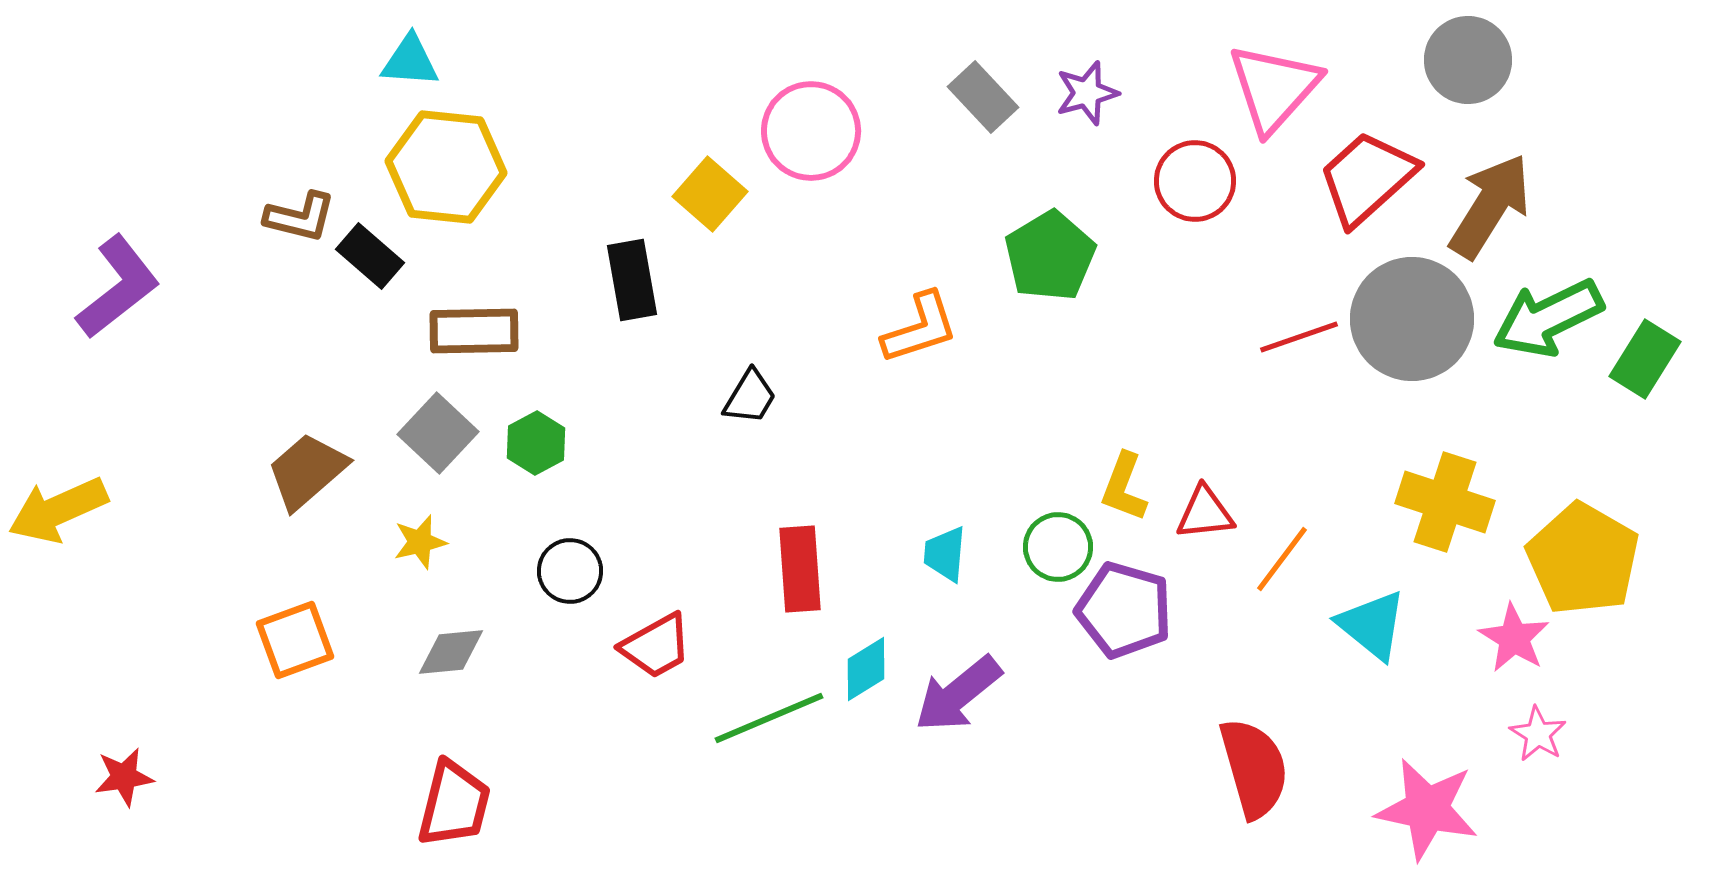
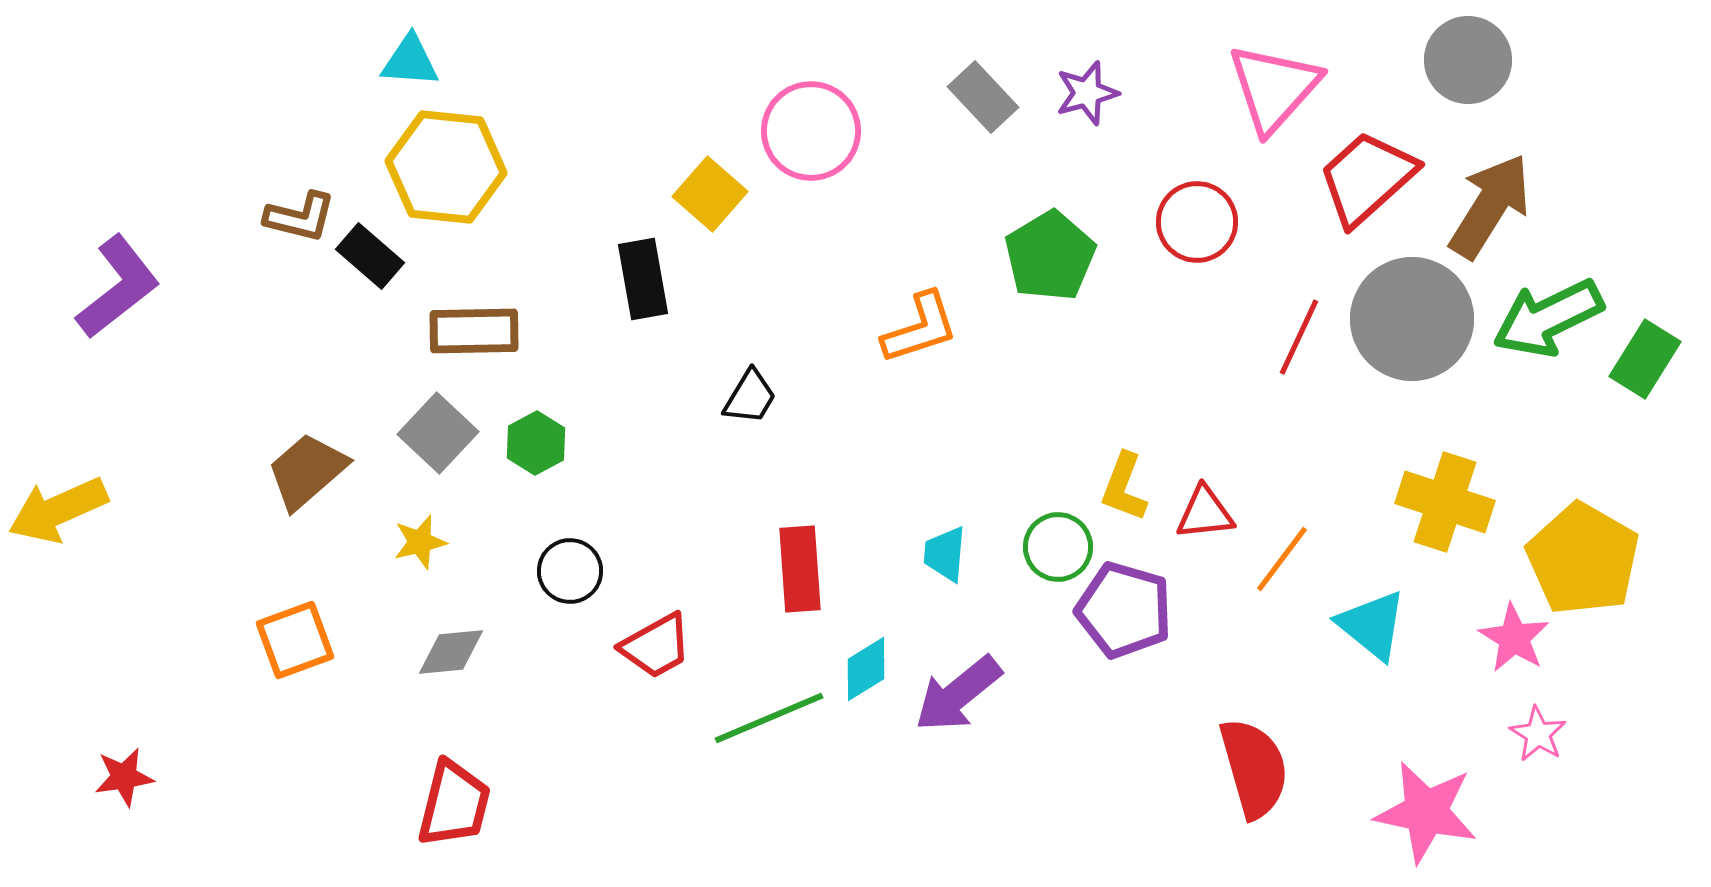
red circle at (1195, 181): moved 2 px right, 41 px down
black rectangle at (632, 280): moved 11 px right, 1 px up
red line at (1299, 337): rotated 46 degrees counterclockwise
pink star at (1427, 809): moved 1 px left, 3 px down
